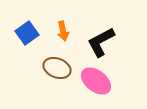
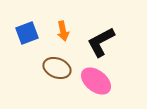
blue square: rotated 15 degrees clockwise
